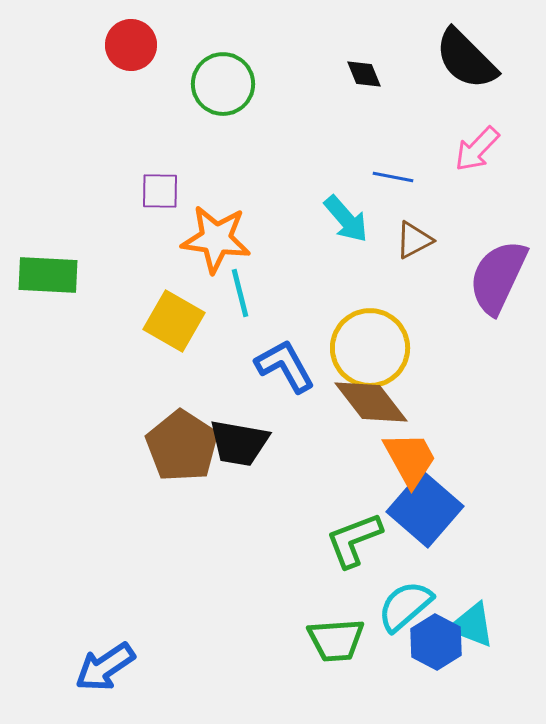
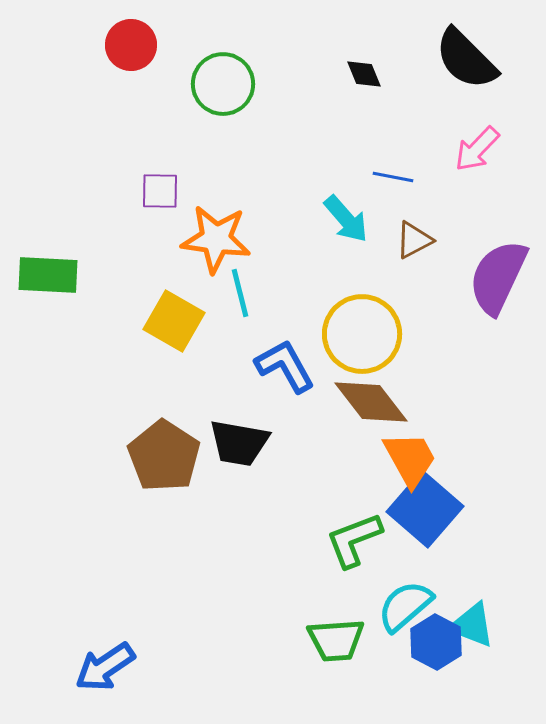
yellow circle: moved 8 px left, 14 px up
brown pentagon: moved 18 px left, 10 px down
